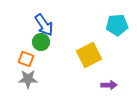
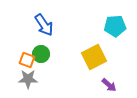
cyan pentagon: moved 2 px left, 1 px down
green circle: moved 12 px down
yellow square: moved 5 px right, 2 px down
orange square: moved 1 px right, 1 px down
purple arrow: rotated 42 degrees clockwise
